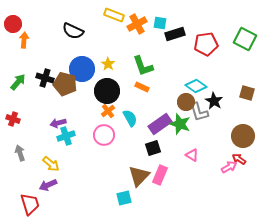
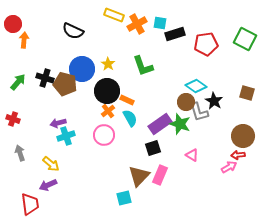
orange rectangle at (142, 87): moved 15 px left, 13 px down
red arrow at (239, 159): moved 1 px left, 4 px up; rotated 40 degrees counterclockwise
red trapezoid at (30, 204): rotated 10 degrees clockwise
